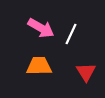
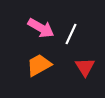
orange trapezoid: moved 1 px up; rotated 28 degrees counterclockwise
red triangle: moved 1 px left, 5 px up
